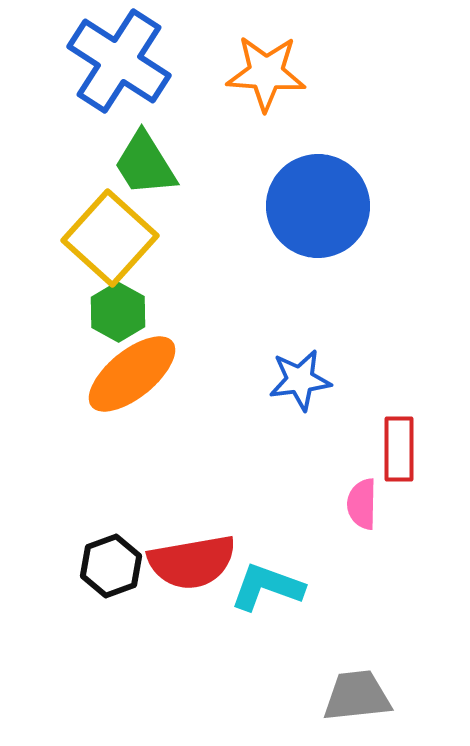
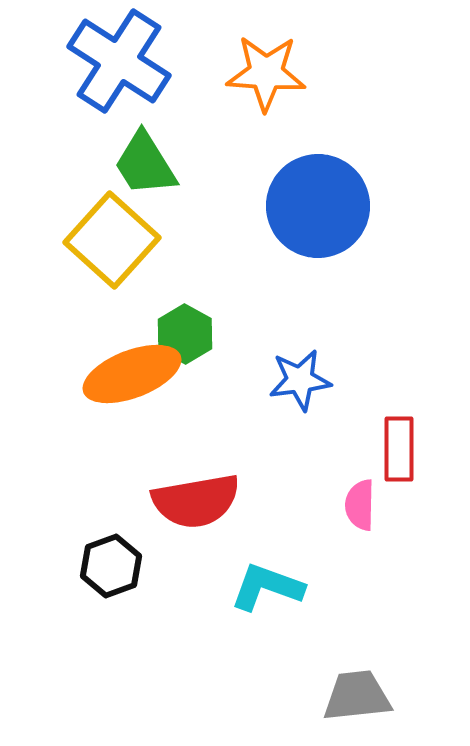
yellow square: moved 2 px right, 2 px down
green hexagon: moved 67 px right, 22 px down
orange ellipse: rotated 18 degrees clockwise
pink semicircle: moved 2 px left, 1 px down
red semicircle: moved 4 px right, 61 px up
